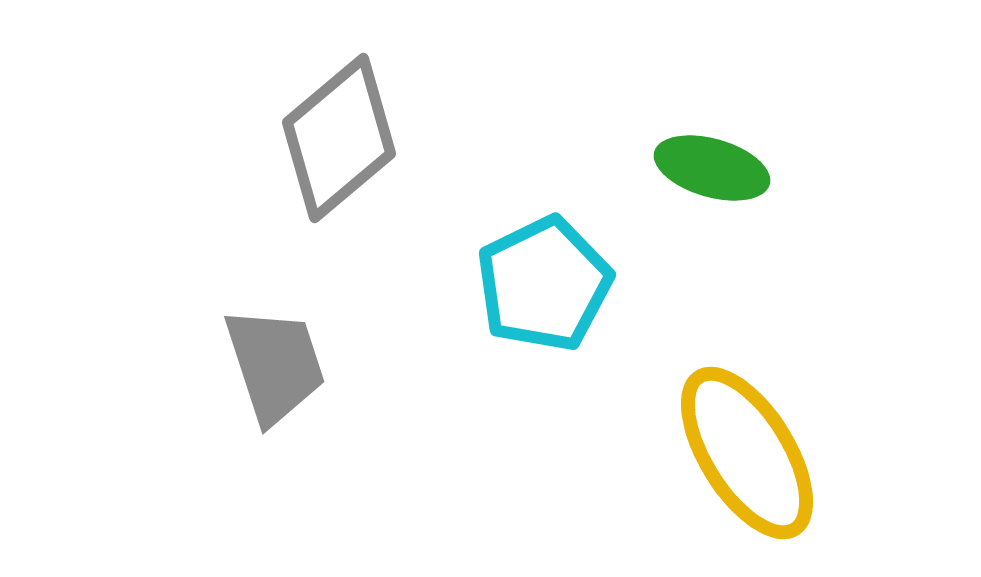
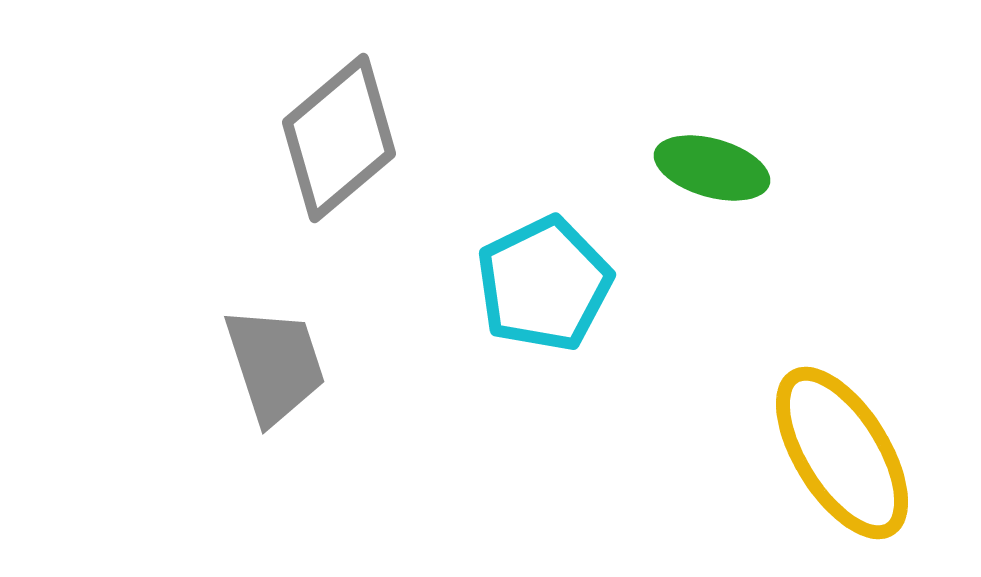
yellow ellipse: moved 95 px right
